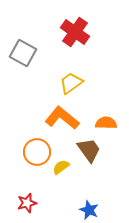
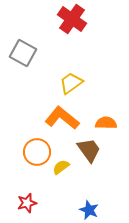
red cross: moved 3 px left, 13 px up
